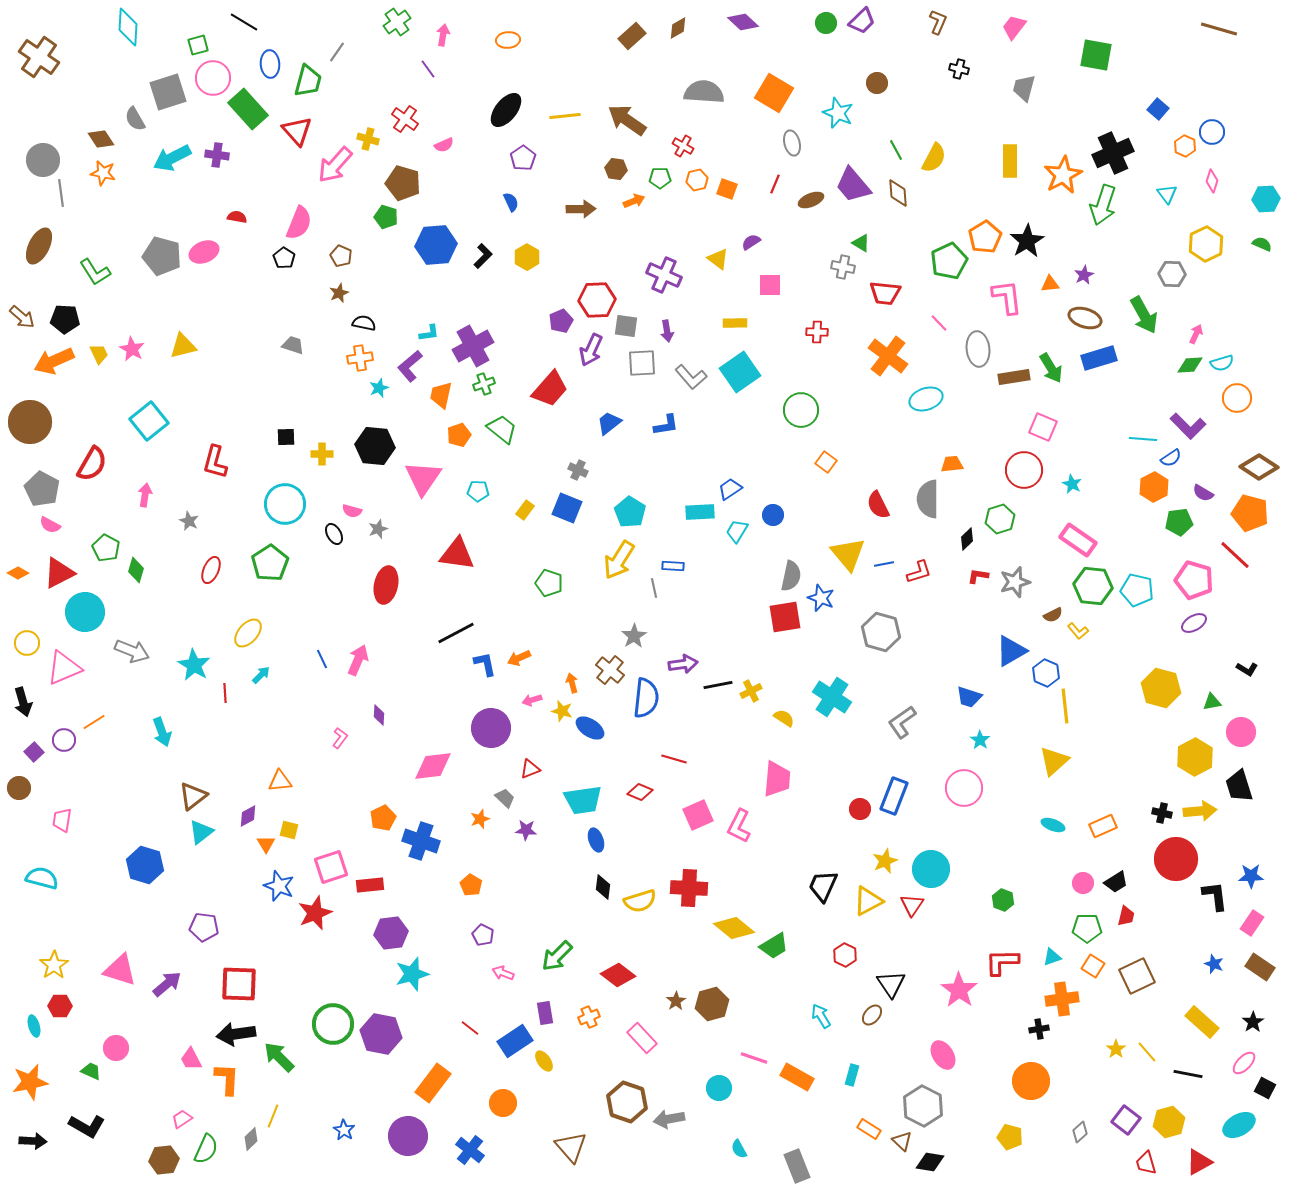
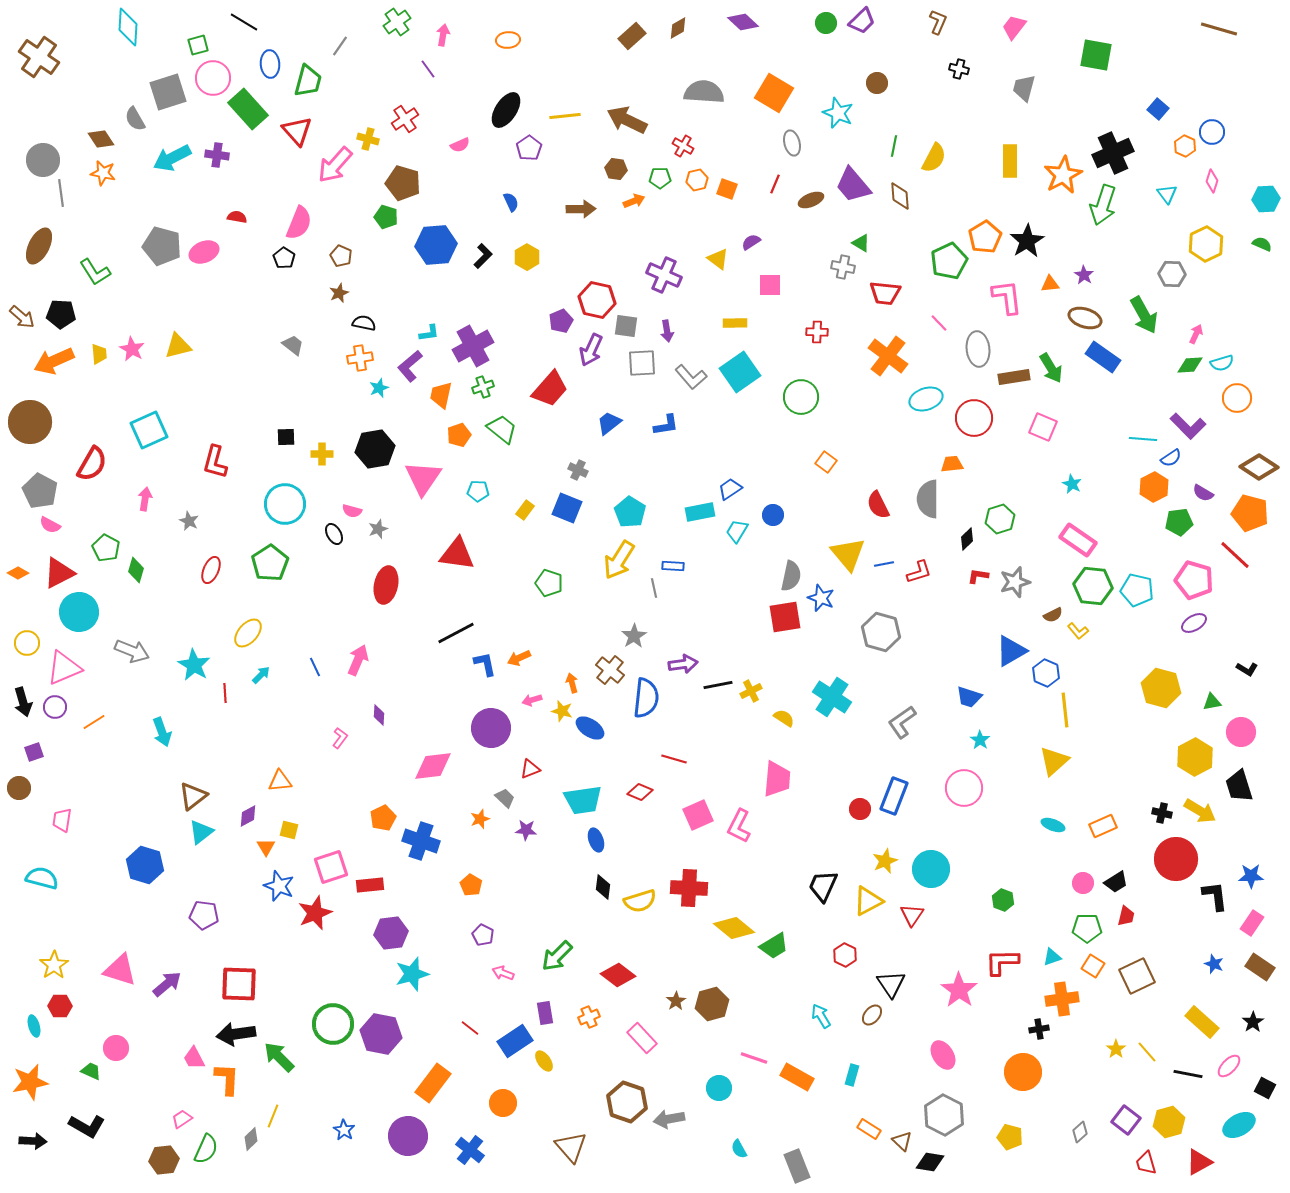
gray line at (337, 52): moved 3 px right, 6 px up
black ellipse at (506, 110): rotated 6 degrees counterclockwise
red cross at (405, 119): rotated 20 degrees clockwise
brown arrow at (627, 120): rotated 9 degrees counterclockwise
pink semicircle at (444, 145): moved 16 px right
green line at (896, 150): moved 2 px left, 4 px up; rotated 40 degrees clockwise
purple pentagon at (523, 158): moved 6 px right, 10 px up
brown diamond at (898, 193): moved 2 px right, 3 px down
gray pentagon at (162, 256): moved 10 px up
purple star at (1084, 275): rotated 12 degrees counterclockwise
red hexagon at (597, 300): rotated 15 degrees clockwise
black pentagon at (65, 319): moved 4 px left, 5 px up
gray trapezoid at (293, 345): rotated 20 degrees clockwise
yellow triangle at (183, 346): moved 5 px left
yellow trapezoid at (99, 354): rotated 20 degrees clockwise
blue rectangle at (1099, 358): moved 4 px right, 1 px up; rotated 52 degrees clockwise
green cross at (484, 384): moved 1 px left, 3 px down
green circle at (801, 410): moved 13 px up
cyan square at (149, 421): moved 9 px down; rotated 15 degrees clockwise
black hexagon at (375, 446): moved 3 px down; rotated 15 degrees counterclockwise
red circle at (1024, 470): moved 50 px left, 52 px up
gray pentagon at (42, 489): moved 2 px left, 2 px down
pink arrow at (145, 495): moved 4 px down
cyan rectangle at (700, 512): rotated 8 degrees counterclockwise
cyan circle at (85, 612): moved 6 px left
blue line at (322, 659): moved 7 px left, 8 px down
yellow line at (1065, 706): moved 4 px down
purple circle at (64, 740): moved 9 px left, 33 px up
purple square at (34, 752): rotated 24 degrees clockwise
yellow arrow at (1200, 811): rotated 36 degrees clockwise
orange triangle at (266, 844): moved 3 px down
red triangle at (912, 905): moved 10 px down
purple pentagon at (204, 927): moved 12 px up
pink trapezoid at (191, 1059): moved 3 px right, 1 px up
pink ellipse at (1244, 1063): moved 15 px left, 3 px down
orange circle at (1031, 1081): moved 8 px left, 9 px up
gray hexagon at (923, 1106): moved 21 px right, 9 px down
